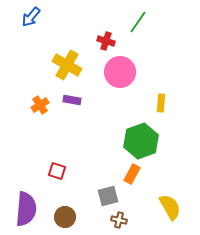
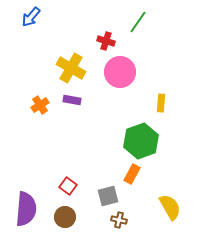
yellow cross: moved 4 px right, 3 px down
red square: moved 11 px right, 15 px down; rotated 18 degrees clockwise
